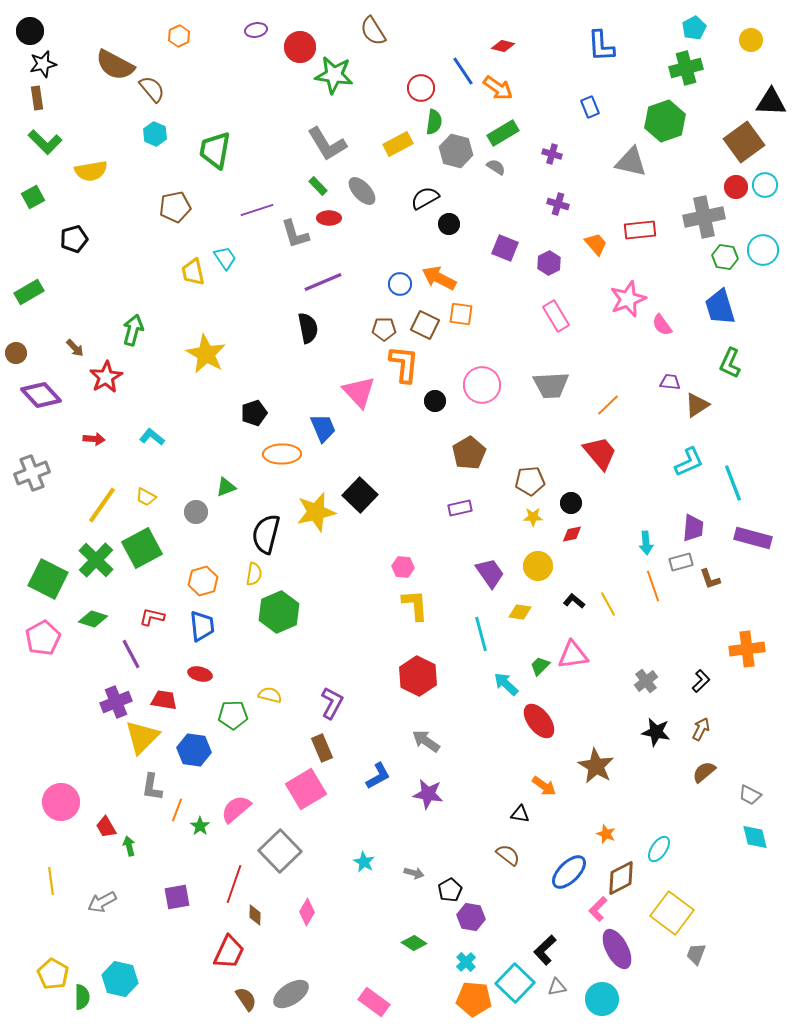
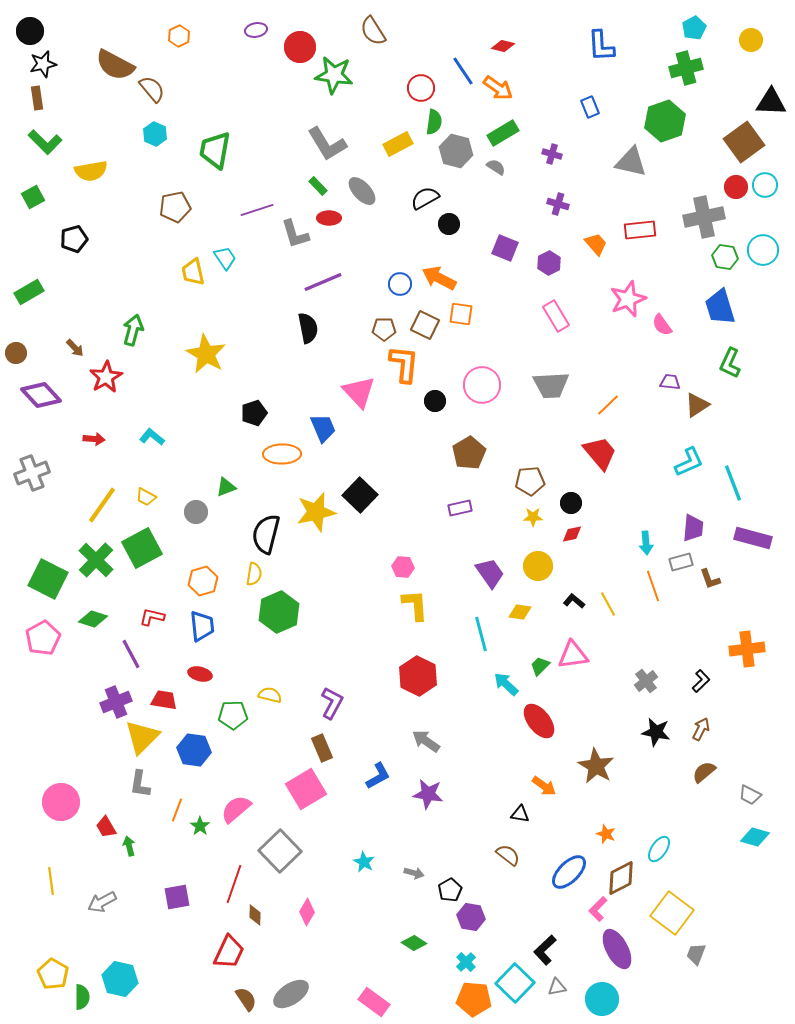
gray L-shape at (152, 787): moved 12 px left, 3 px up
cyan diamond at (755, 837): rotated 60 degrees counterclockwise
